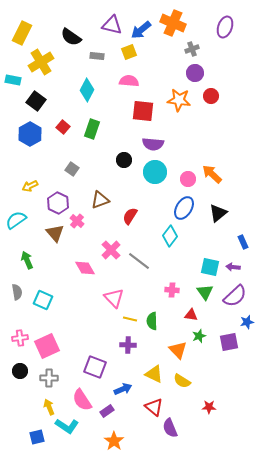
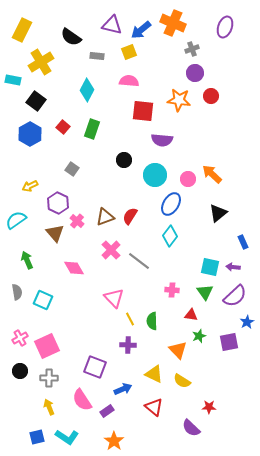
yellow rectangle at (22, 33): moved 3 px up
purple semicircle at (153, 144): moved 9 px right, 4 px up
cyan circle at (155, 172): moved 3 px down
brown triangle at (100, 200): moved 5 px right, 17 px down
blue ellipse at (184, 208): moved 13 px left, 4 px up
pink diamond at (85, 268): moved 11 px left
yellow line at (130, 319): rotated 48 degrees clockwise
blue star at (247, 322): rotated 16 degrees counterclockwise
pink cross at (20, 338): rotated 21 degrees counterclockwise
cyan L-shape at (67, 426): moved 11 px down
purple semicircle at (170, 428): moved 21 px right; rotated 24 degrees counterclockwise
